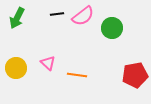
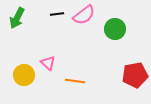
pink semicircle: moved 1 px right, 1 px up
green circle: moved 3 px right, 1 px down
yellow circle: moved 8 px right, 7 px down
orange line: moved 2 px left, 6 px down
